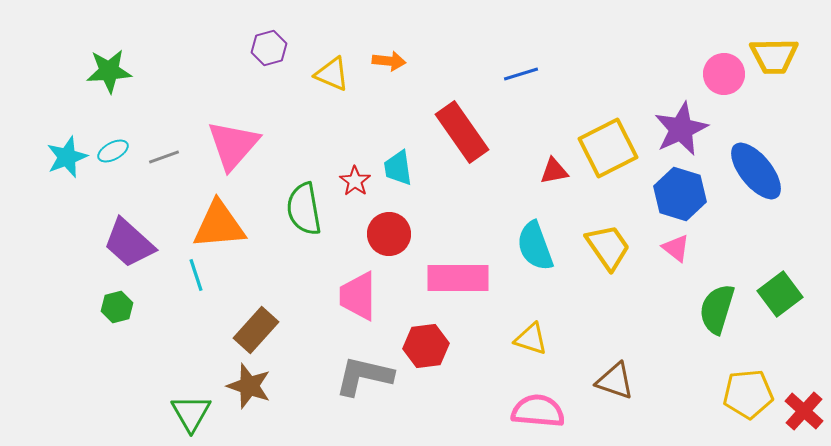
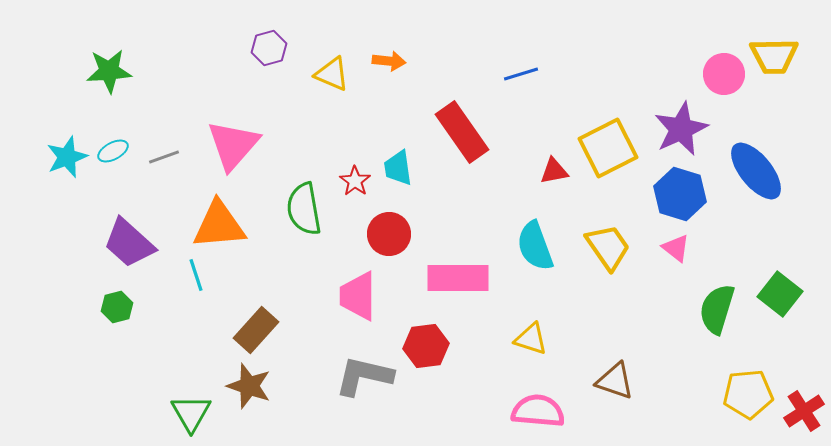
green square at (780, 294): rotated 15 degrees counterclockwise
red cross at (804, 411): rotated 15 degrees clockwise
